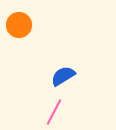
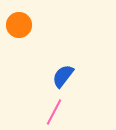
blue semicircle: rotated 20 degrees counterclockwise
